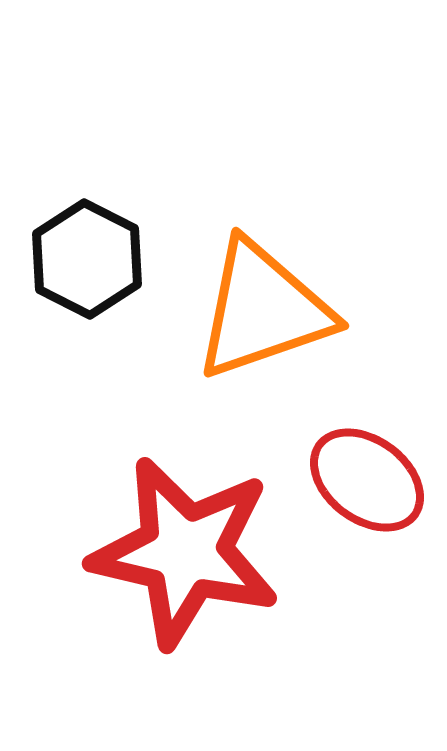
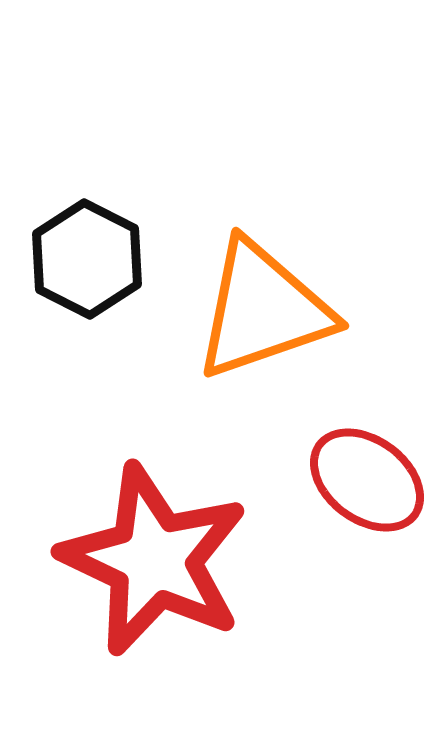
red star: moved 31 px left, 8 px down; rotated 12 degrees clockwise
